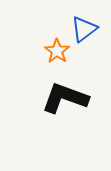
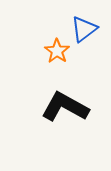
black L-shape: moved 9 px down; rotated 9 degrees clockwise
